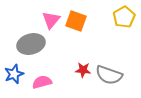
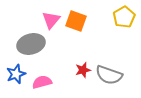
red star: rotated 21 degrees counterclockwise
blue star: moved 2 px right
